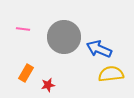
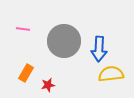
gray circle: moved 4 px down
blue arrow: rotated 110 degrees counterclockwise
